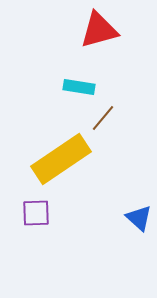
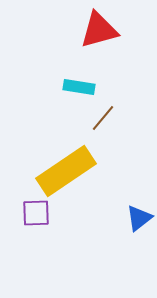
yellow rectangle: moved 5 px right, 12 px down
blue triangle: rotated 40 degrees clockwise
